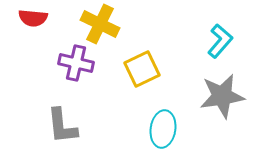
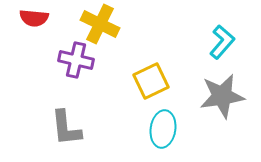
red semicircle: moved 1 px right
cyan L-shape: moved 2 px right, 1 px down
purple cross: moved 3 px up
yellow square: moved 9 px right, 12 px down
gray L-shape: moved 4 px right, 2 px down
